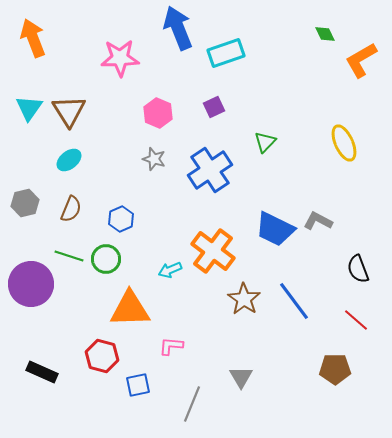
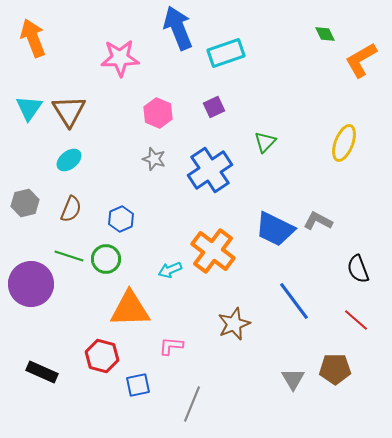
yellow ellipse: rotated 45 degrees clockwise
brown star: moved 10 px left, 25 px down; rotated 16 degrees clockwise
gray triangle: moved 52 px right, 2 px down
